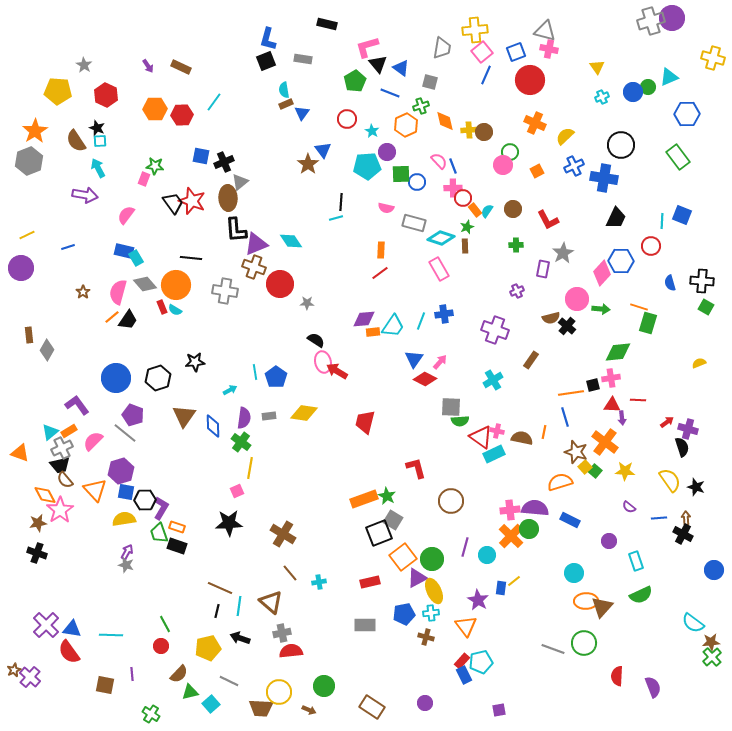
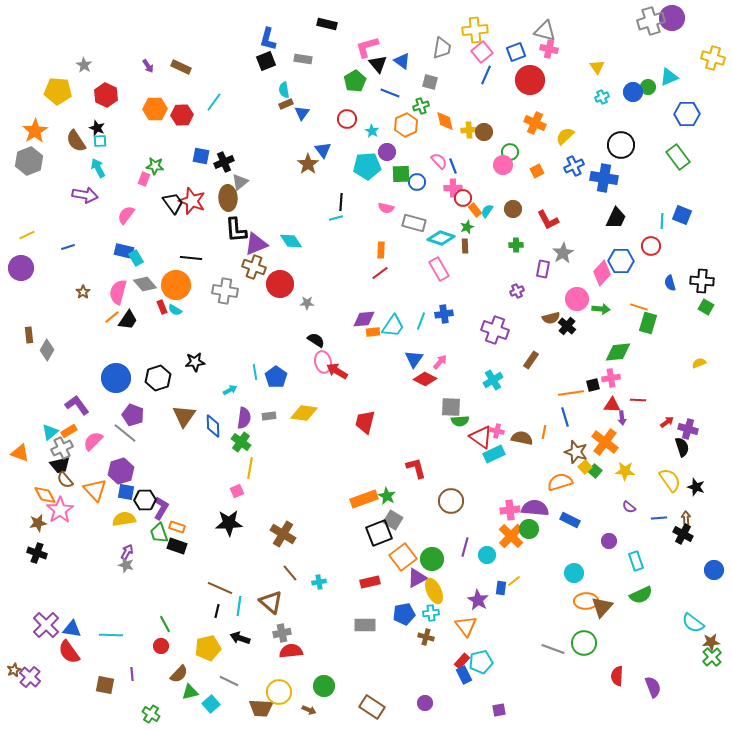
blue triangle at (401, 68): moved 1 px right, 7 px up
